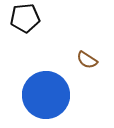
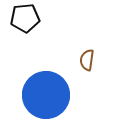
brown semicircle: rotated 65 degrees clockwise
